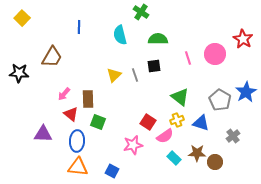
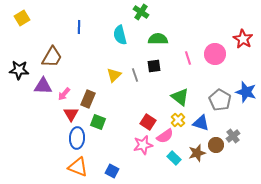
yellow square: rotated 14 degrees clockwise
black star: moved 3 px up
blue star: rotated 25 degrees counterclockwise
brown rectangle: rotated 24 degrees clockwise
red triangle: rotated 21 degrees clockwise
yellow cross: moved 1 px right; rotated 24 degrees counterclockwise
purple triangle: moved 48 px up
blue ellipse: moved 3 px up
pink star: moved 10 px right
brown star: rotated 18 degrees counterclockwise
brown circle: moved 1 px right, 17 px up
orange triangle: rotated 15 degrees clockwise
